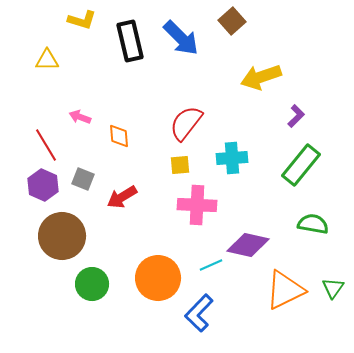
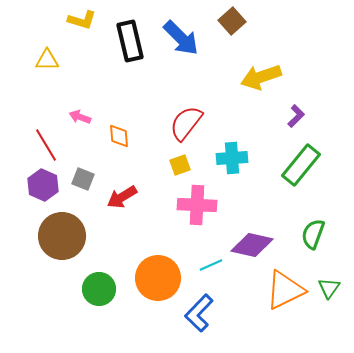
yellow square: rotated 15 degrees counterclockwise
green semicircle: moved 10 px down; rotated 80 degrees counterclockwise
purple diamond: moved 4 px right
green circle: moved 7 px right, 5 px down
green triangle: moved 4 px left
